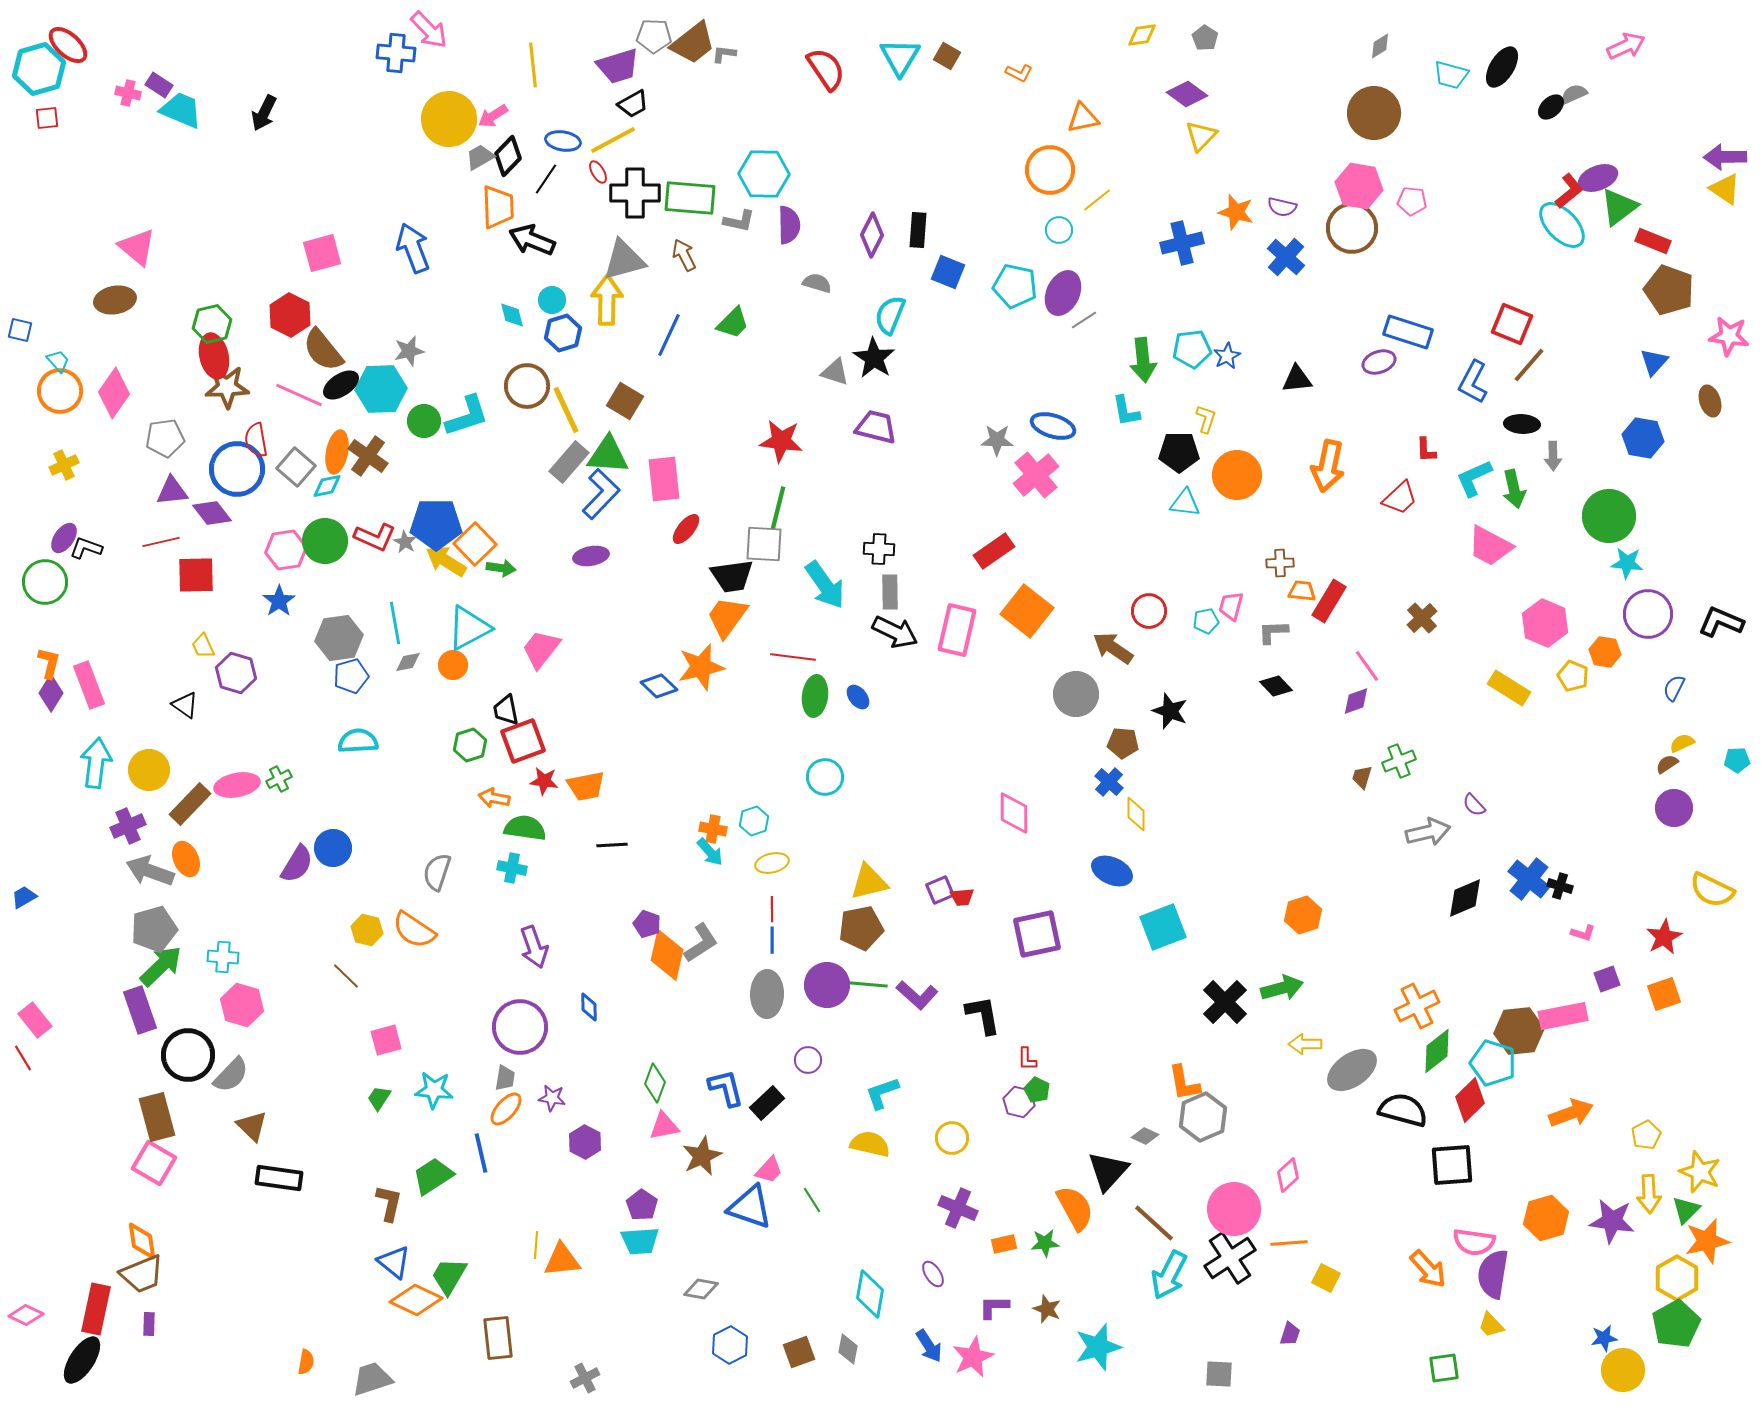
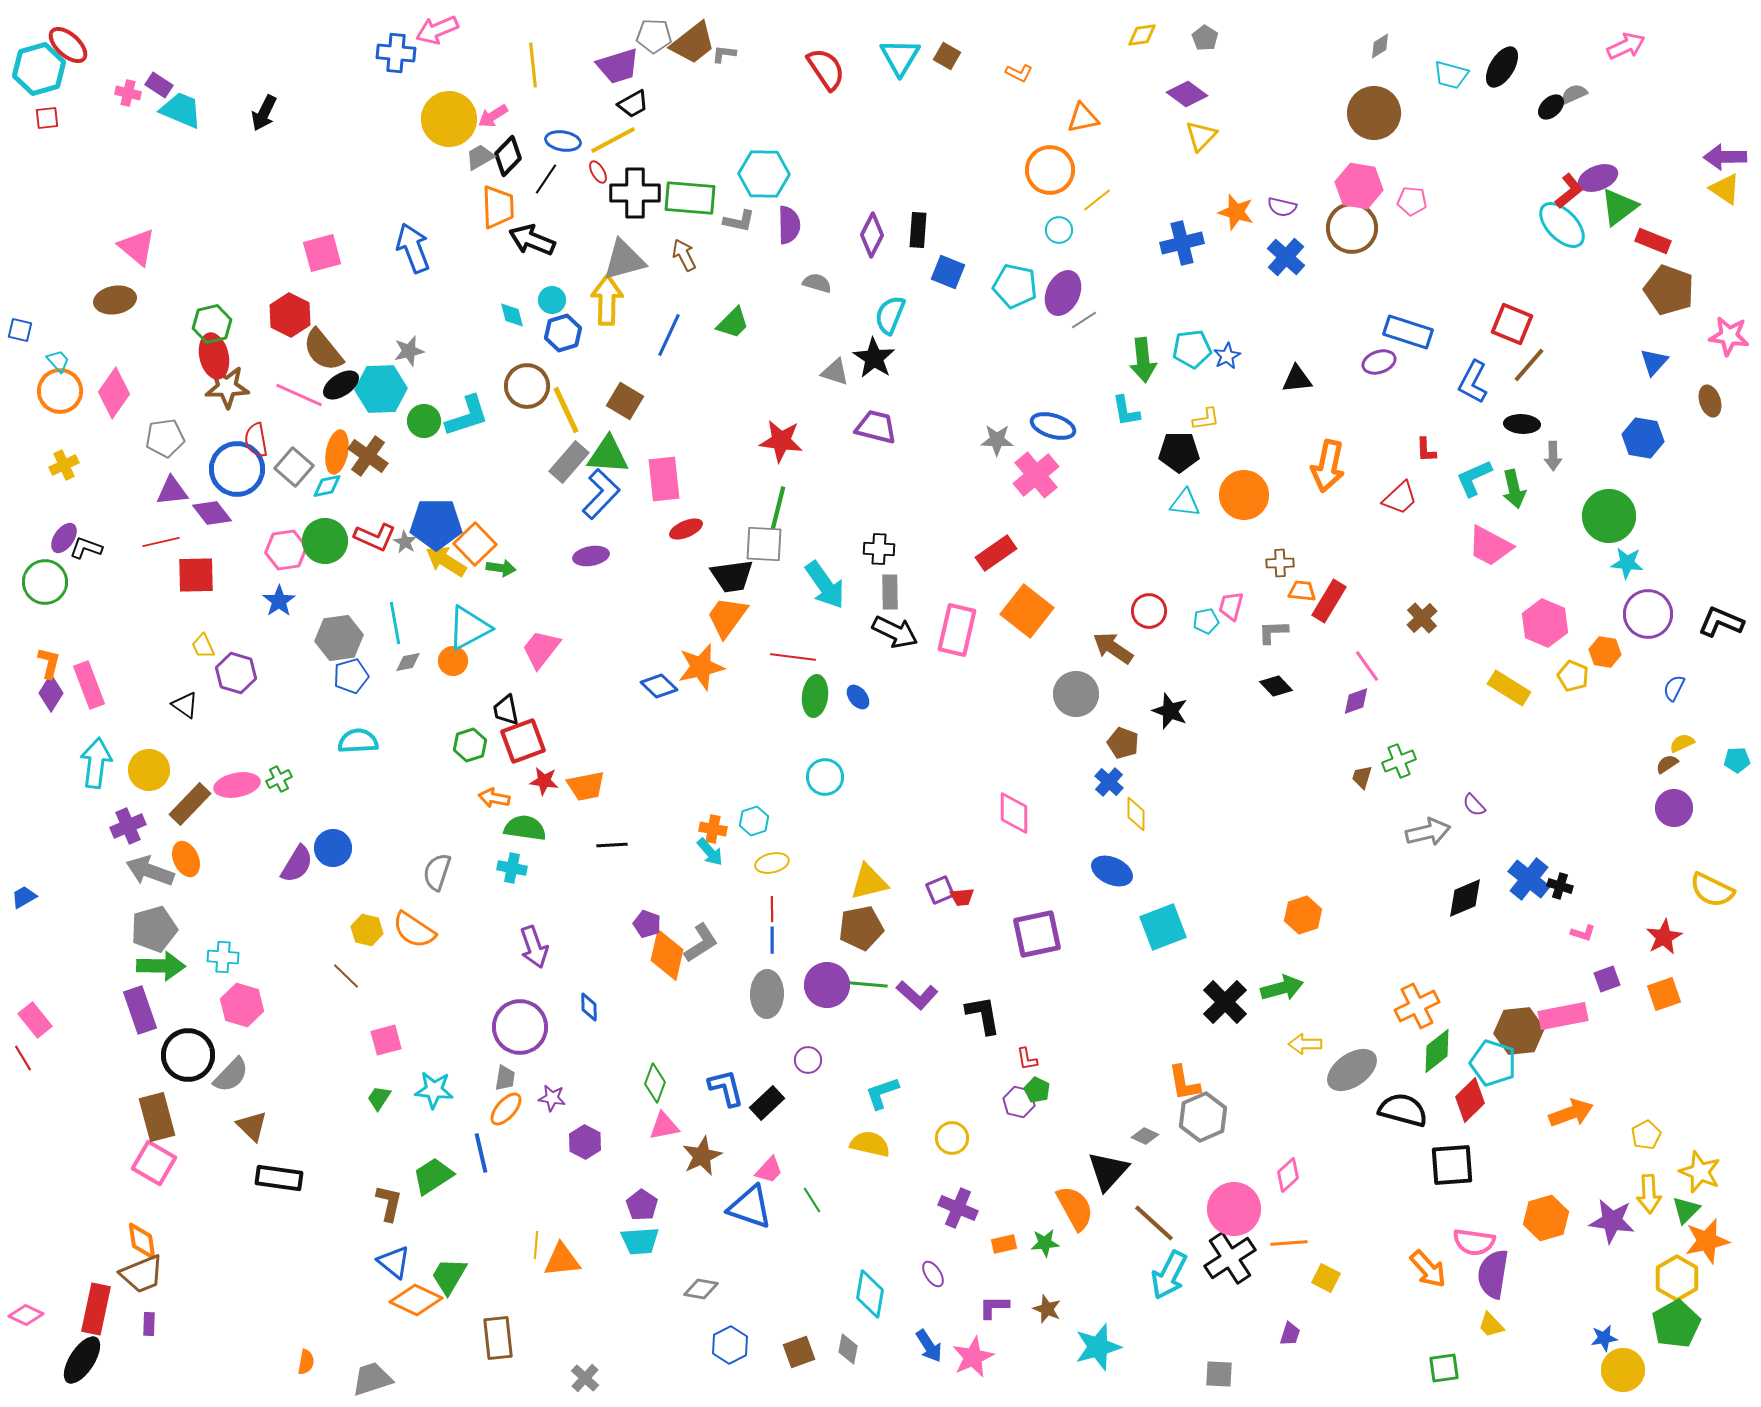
pink arrow at (429, 30): moved 8 px right; rotated 111 degrees clockwise
yellow L-shape at (1206, 419): rotated 64 degrees clockwise
gray square at (296, 467): moved 2 px left
orange circle at (1237, 475): moved 7 px right, 20 px down
red ellipse at (686, 529): rotated 28 degrees clockwise
red rectangle at (994, 551): moved 2 px right, 2 px down
orange circle at (453, 665): moved 4 px up
brown pentagon at (1123, 743): rotated 16 degrees clockwise
green arrow at (161, 966): rotated 45 degrees clockwise
red L-shape at (1027, 1059): rotated 10 degrees counterclockwise
gray cross at (585, 1378): rotated 20 degrees counterclockwise
